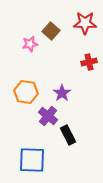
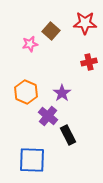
orange hexagon: rotated 15 degrees clockwise
